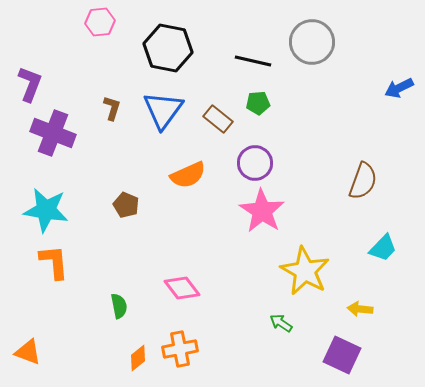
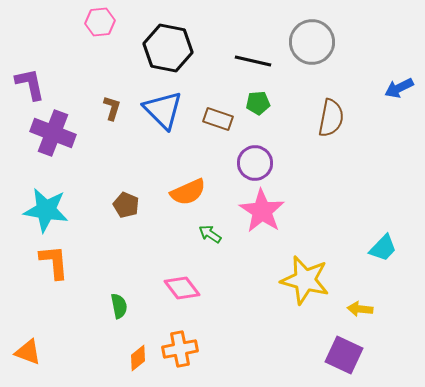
purple L-shape: rotated 33 degrees counterclockwise
blue triangle: rotated 21 degrees counterclockwise
brown rectangle: rotated 20 degrees counterclockwise
orange semicircle: moved 17 px down
brown semicircle: moved 32 px left, 63 px up; rotated 9 degrees counterclockwise
yellow star: moved 9 px down; rotated 15 degrees counterclockwise
green arrow: moved 71 px left, 89 px up
purple square: moved 2 px right
